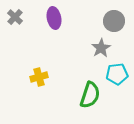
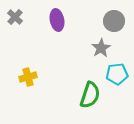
purple ellipse: moved 3 px right, 2 px down
yellow cross: moved 11 px left
